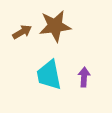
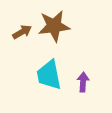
brown star: moved 1 px left
purple arrow: moved 1 px left, 5 px down
